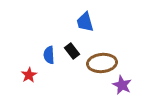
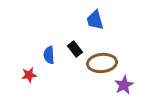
blue trapezoid: moved 10 px right, 2 px up
black rectangle: moved 3 px right, 2 px up
red star: rotated 21 degrees clockwise
purple star: moved 2 px right; rotated 18 degrees clockwise
